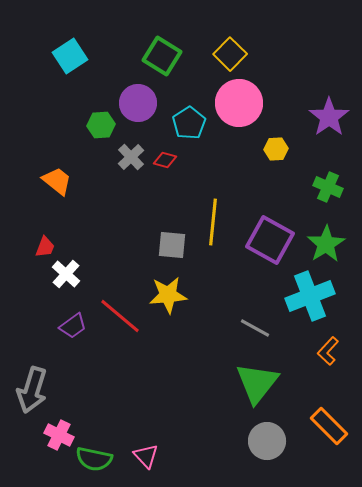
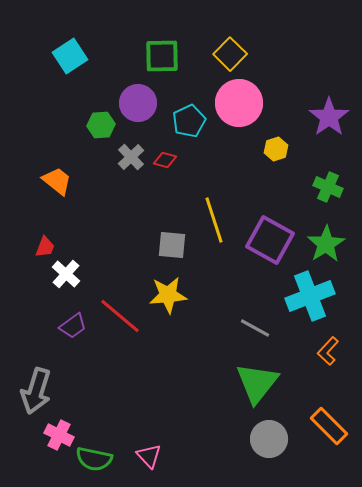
green square: rotated 33 degrees counterclockwise
cyan pentagon: moved 2 px up; rotated 8 degrees clockwise
yellow hexagon: rotated 15 degrees counterclockwise
yellow line: moved 1 px right, 2 px up; rotated 24 degrees counterclockwise
gray arrow: moved 4 px right, 1 px down
gray circle: moved 2 px right, 2 px up
pink triangle: moved 3 px right
